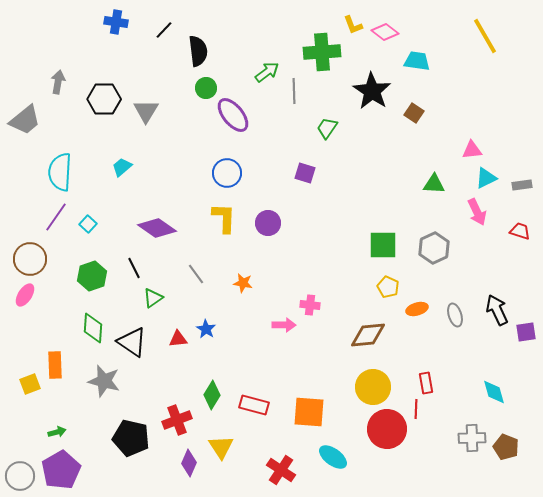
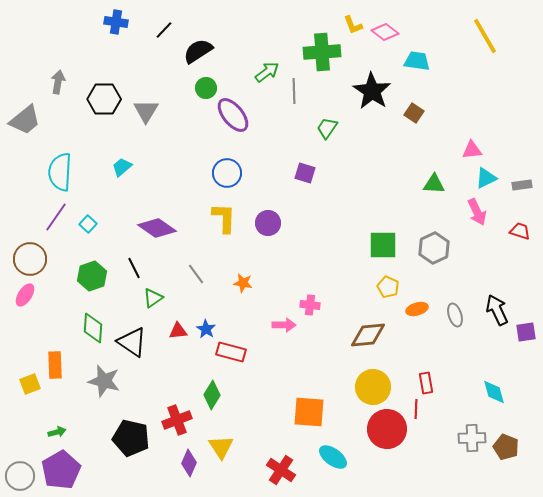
black semicircle at (198, 51): rotated 116 degrees counterclockwise
red triangle at (178, 339): moved 8 px up
red rectangle at (254, 405): moved 23 px left, 53 px up
